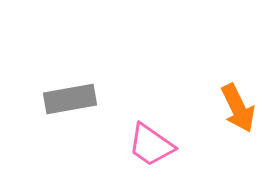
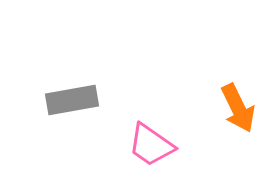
gray rectangle: moved 2 px right, 1 px down
